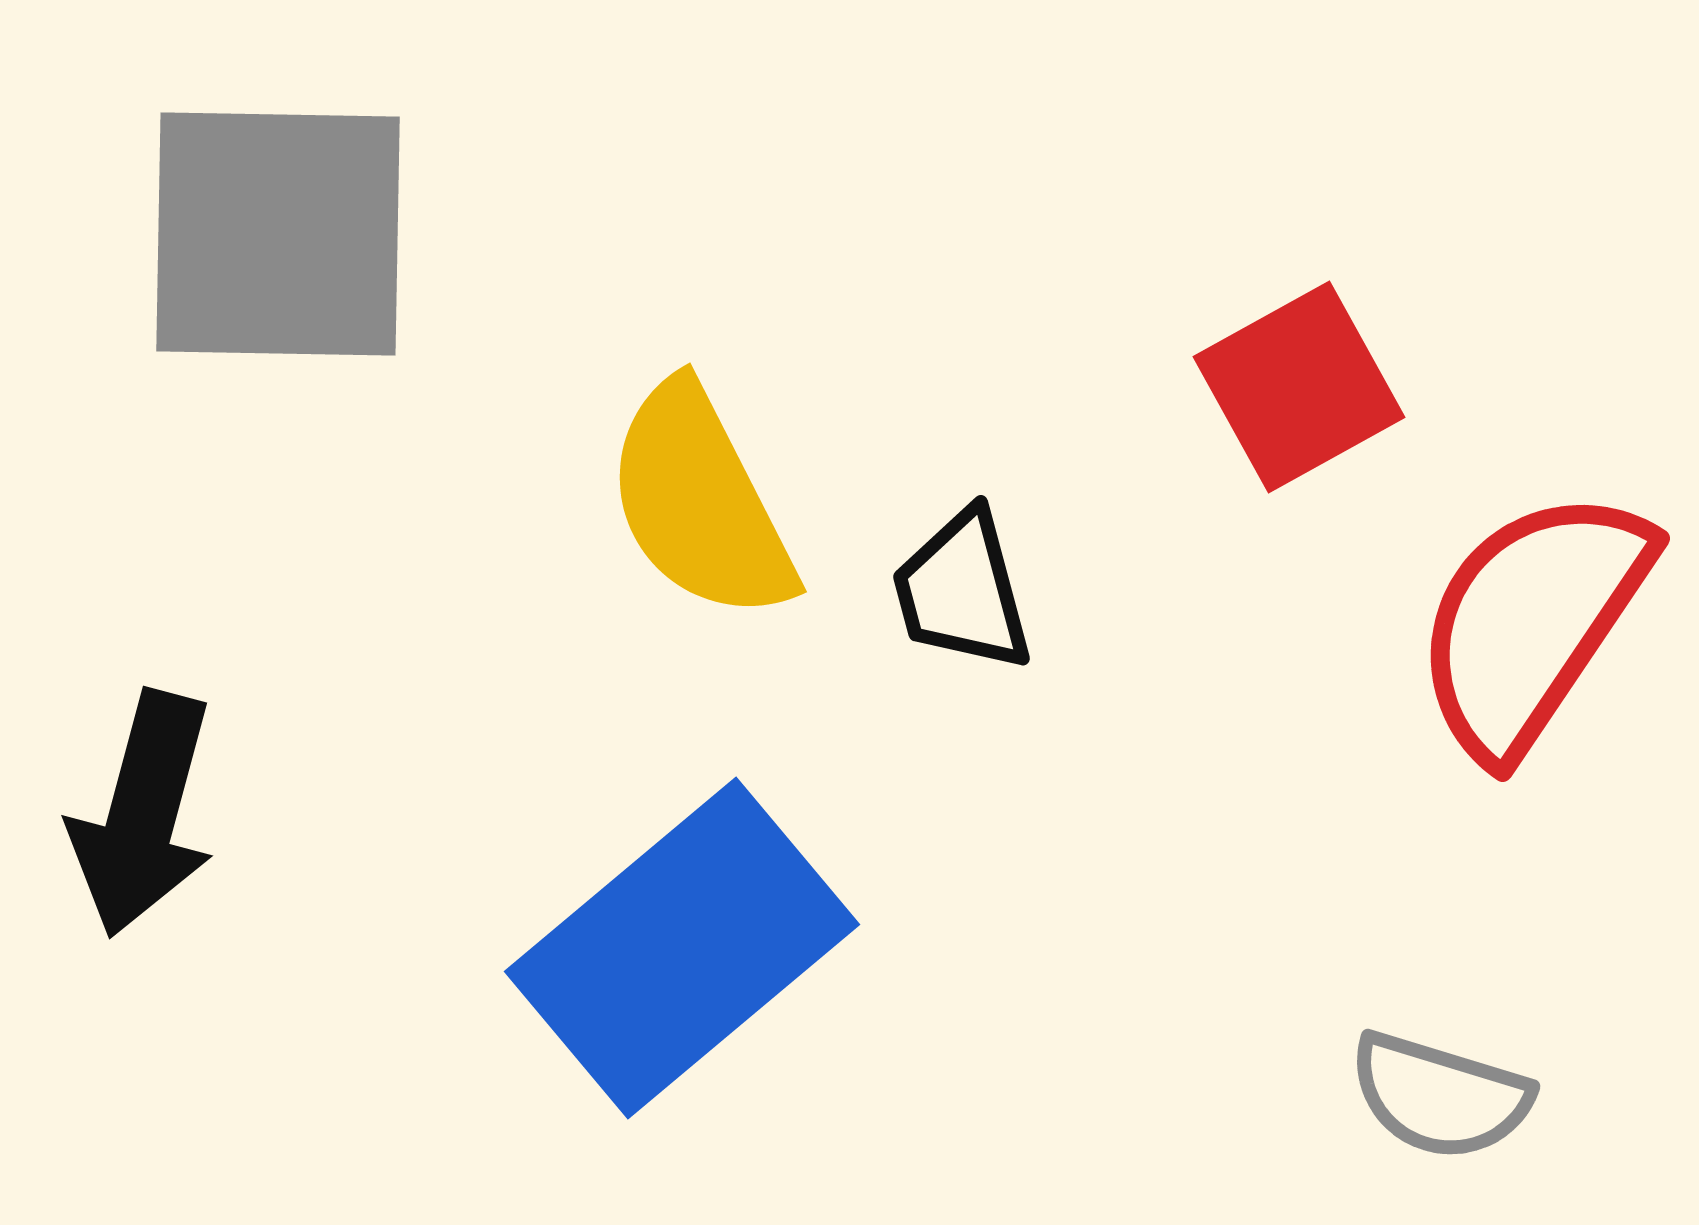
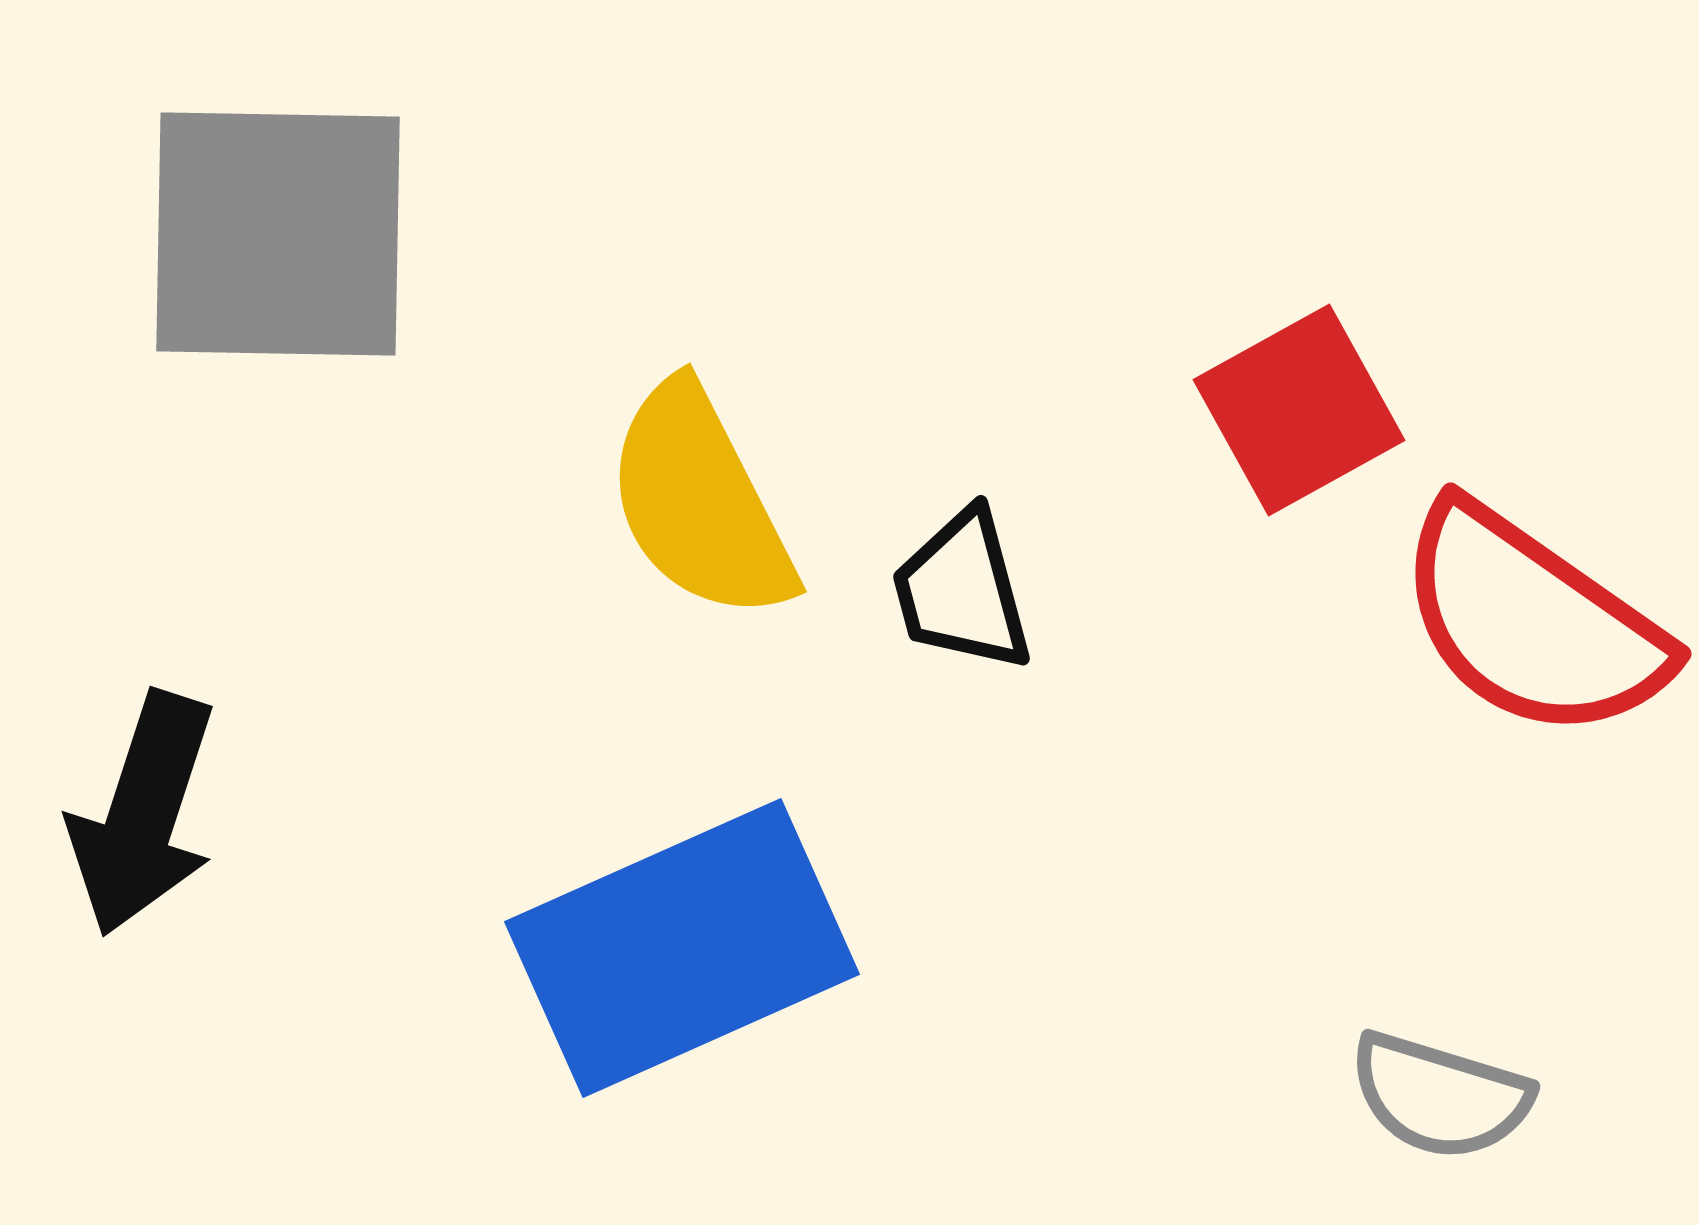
red square: moved 23 px down
red semicircle: rotated 89 degrees counterclockwise
black arrow: rotated 3 degrees clockwise
blue rectangle: rotated 16 degrees clockwise
